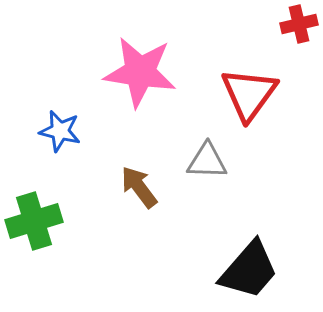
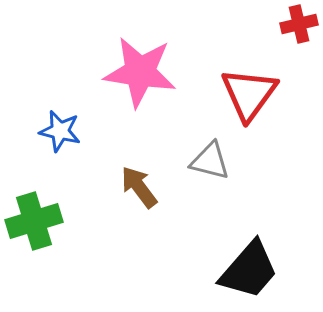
gray triangle: moved 3 px right; rotated 12 degrees clockwise
